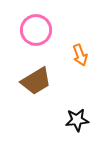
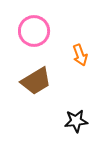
pink circle: moved 2 px left, 1 px down
black star: moved 1 px left, 1 px down
